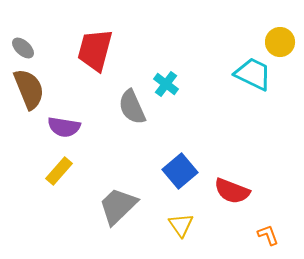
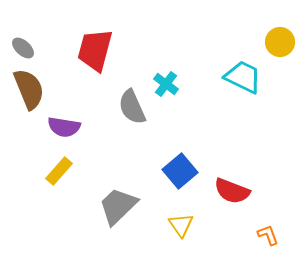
cyan trapezoid: moved 10 px left, 3 px down
